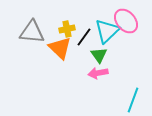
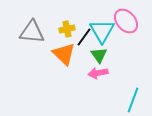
cyan triangle: moved 5 px left; rotated 16 degrees counterclockwise
orange triangle: moved 4 px right, 6 px down
